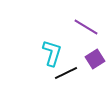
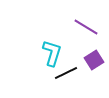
purple square: moved 1 px left, 1 px down
